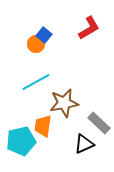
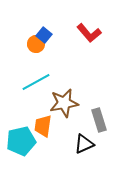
red L-shape: moved 5 px down; rotated 80 degrees clockwise
gray rectangle: moved 3 px up; rotated 30 degrees clockwise
